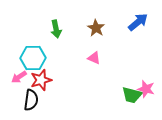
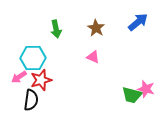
pink triangle: moved 1 px left, 1 px up
